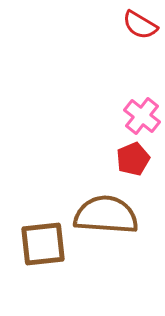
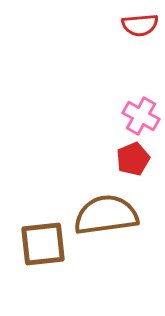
red semicircle: rotated 36 degrees counterclockwise
pink cross: moved 1 px left; rotated 9 degrees counterclockwise
brown semicircle: rotated 12 degrees counterclockwise
